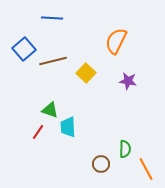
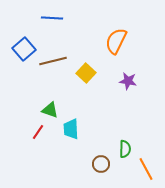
cyan trapezoid: moved 3 px right, 2 px down
